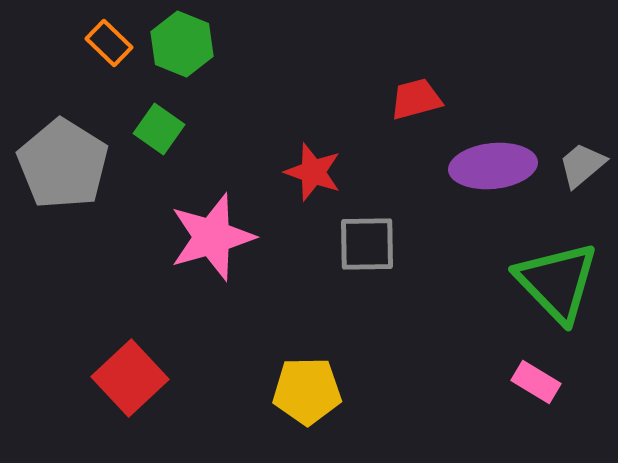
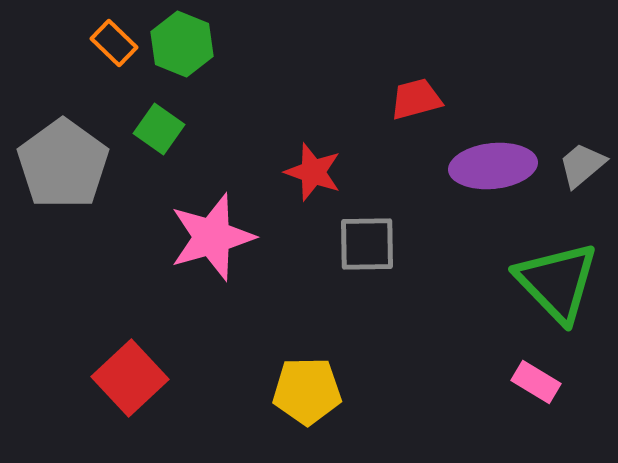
orange rectangle: moved 5 px right
gray pentagon: rotated 4 degrees clockwise
